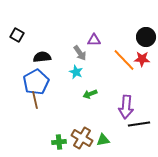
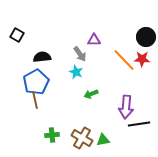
gray arrow: moved 1 px down
green arrow: moved 1 px right
green cross: moved 7 px left, 7 px up
